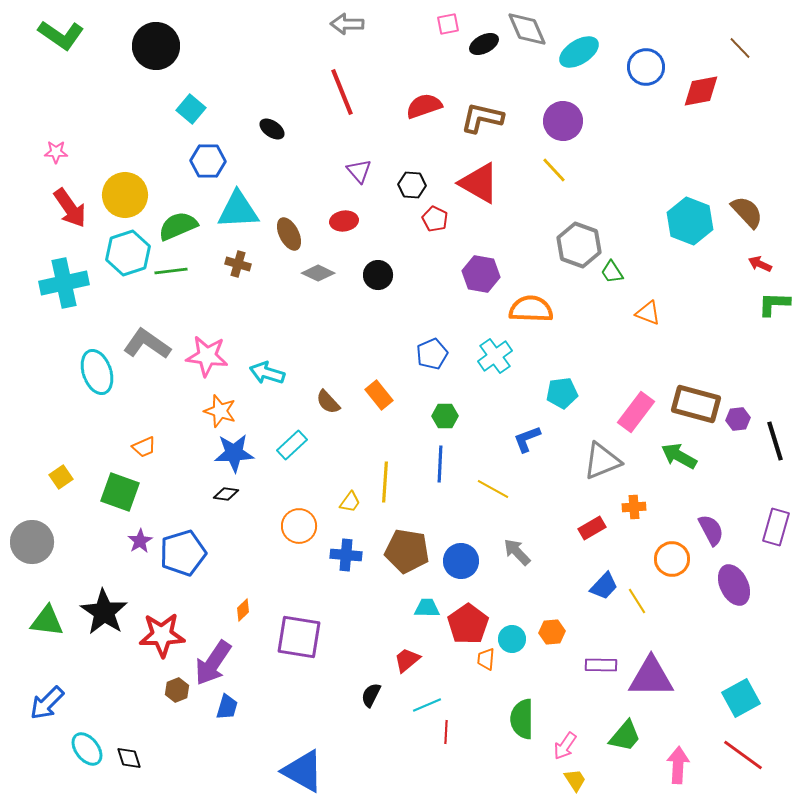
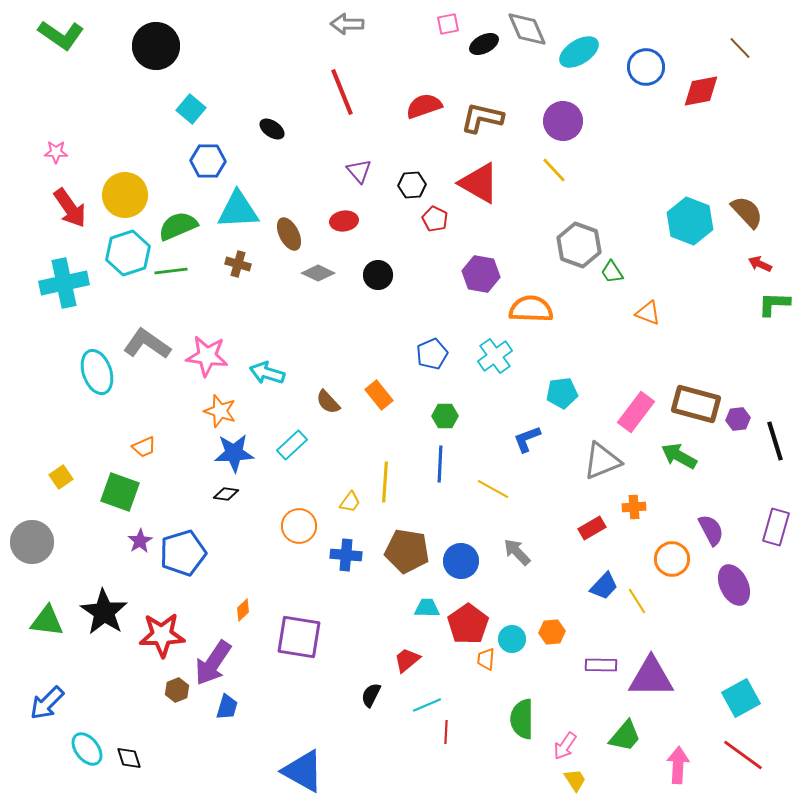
black hexagon at (412, 185): rotated 8 degrees counterclockwise
